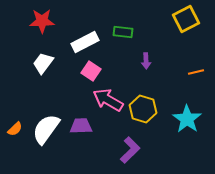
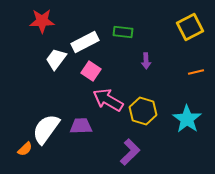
yellow square: moved 4 px right, 8 px down
white trapezoid: moved 13 px right, 4 px up
yellow hexagon: moved 2 px down
orange semicircle: moved 10 px right, 20 px down
purple L-shape: moved 2 px down
